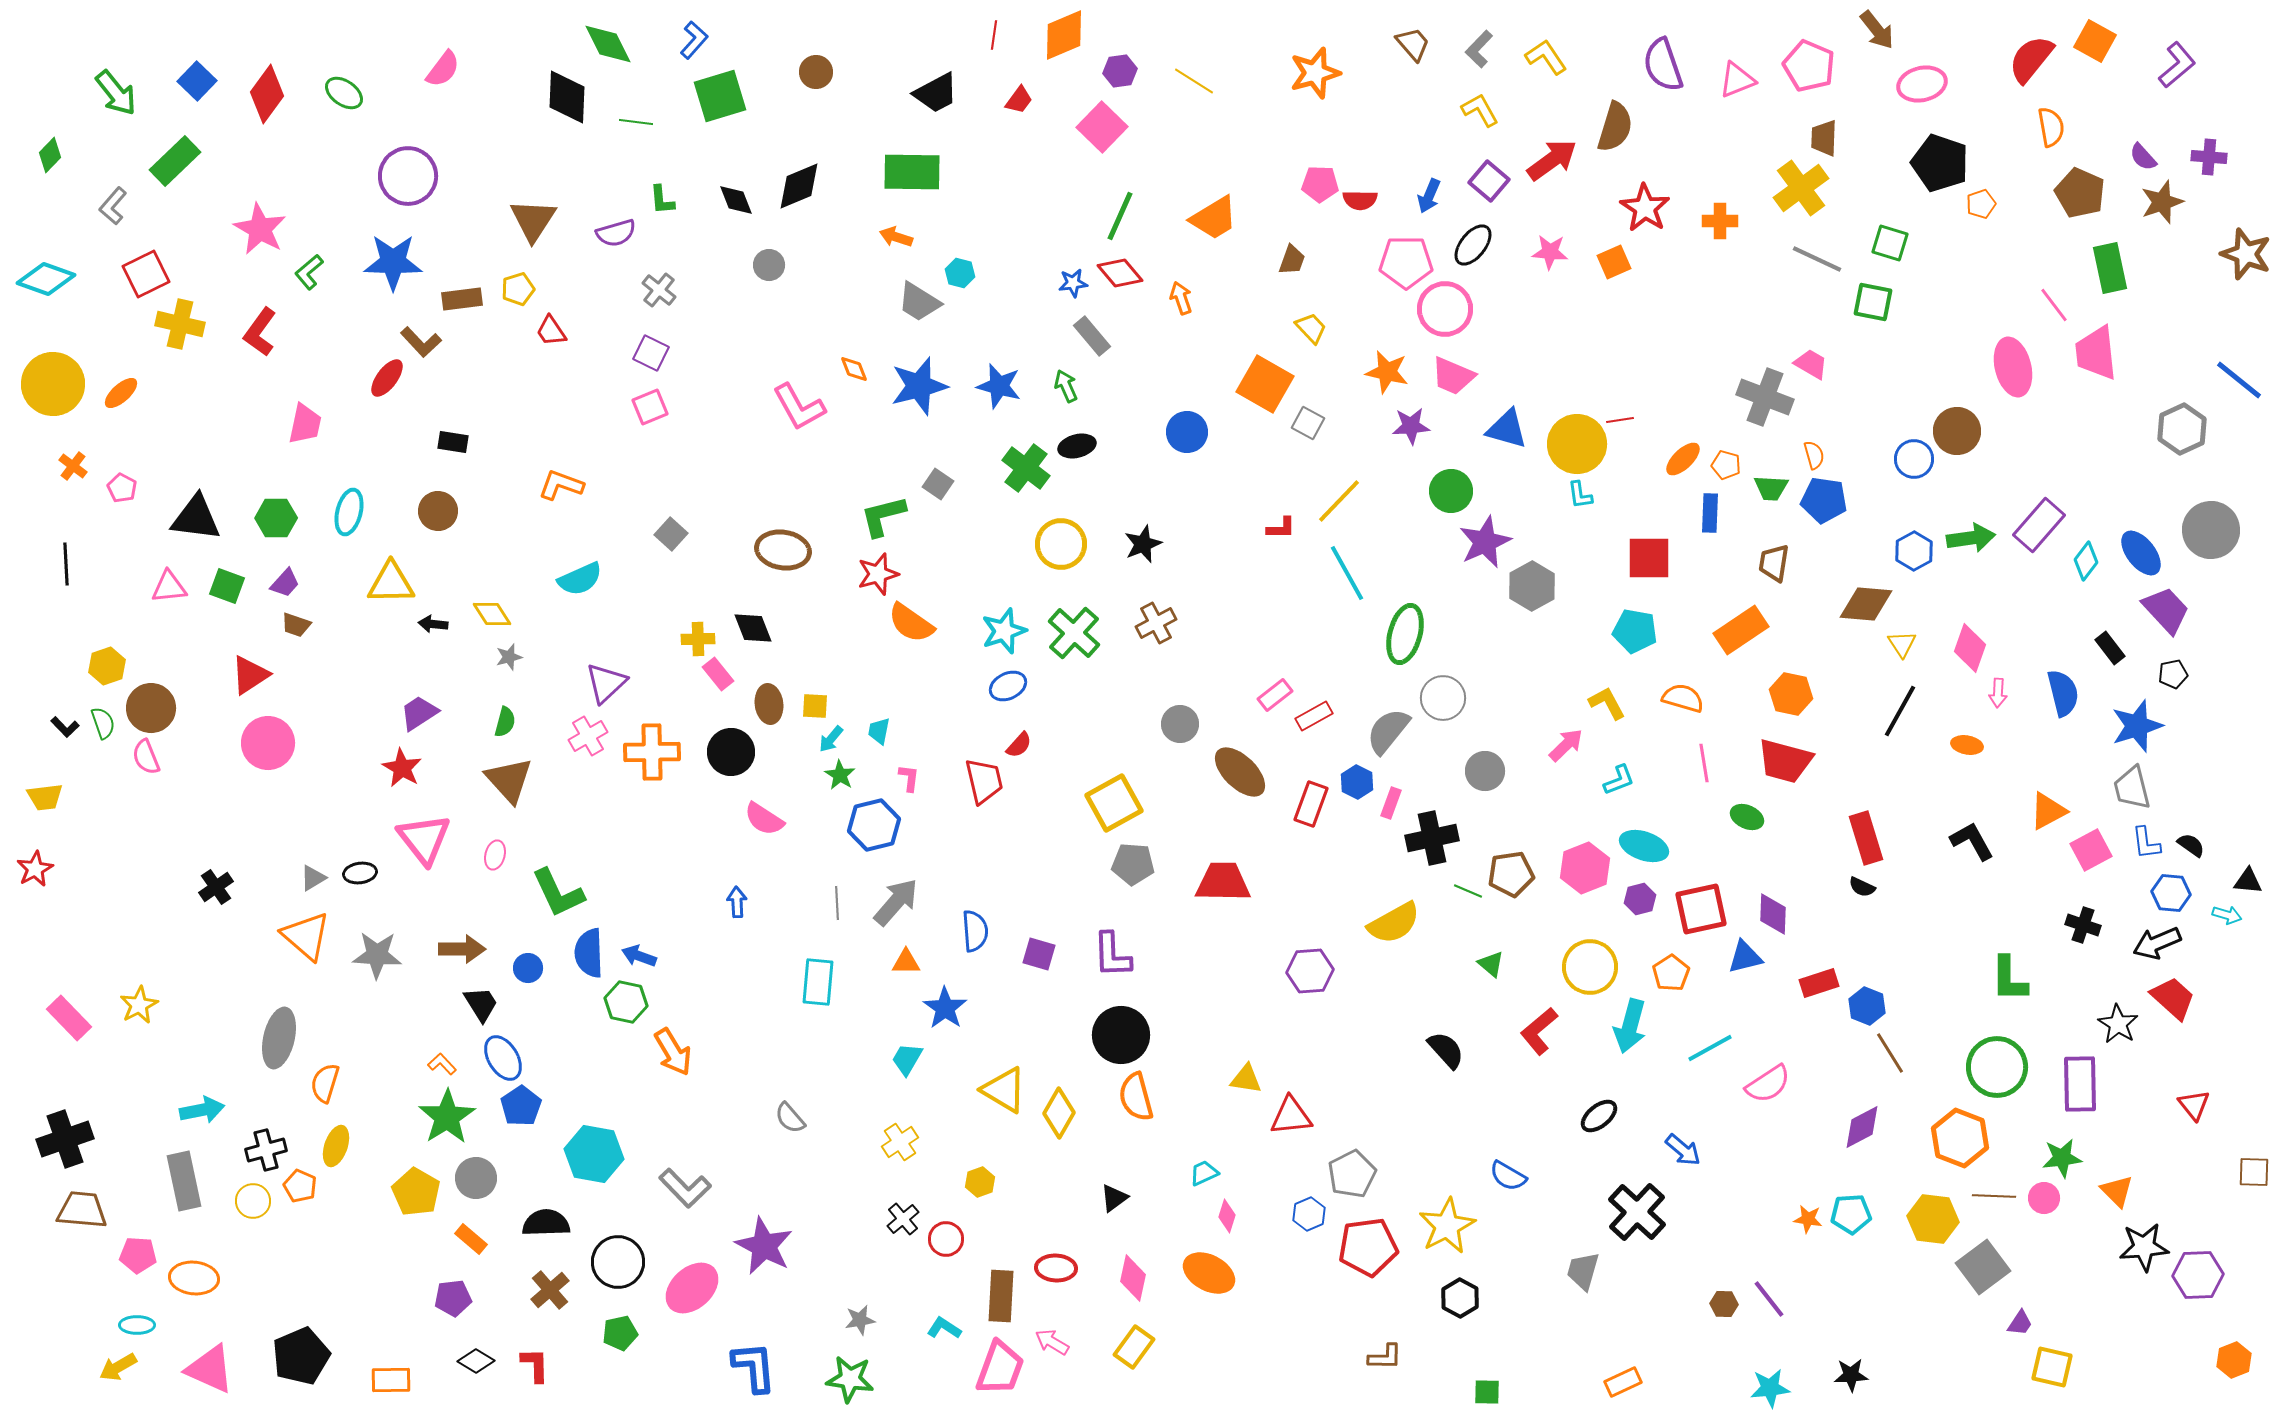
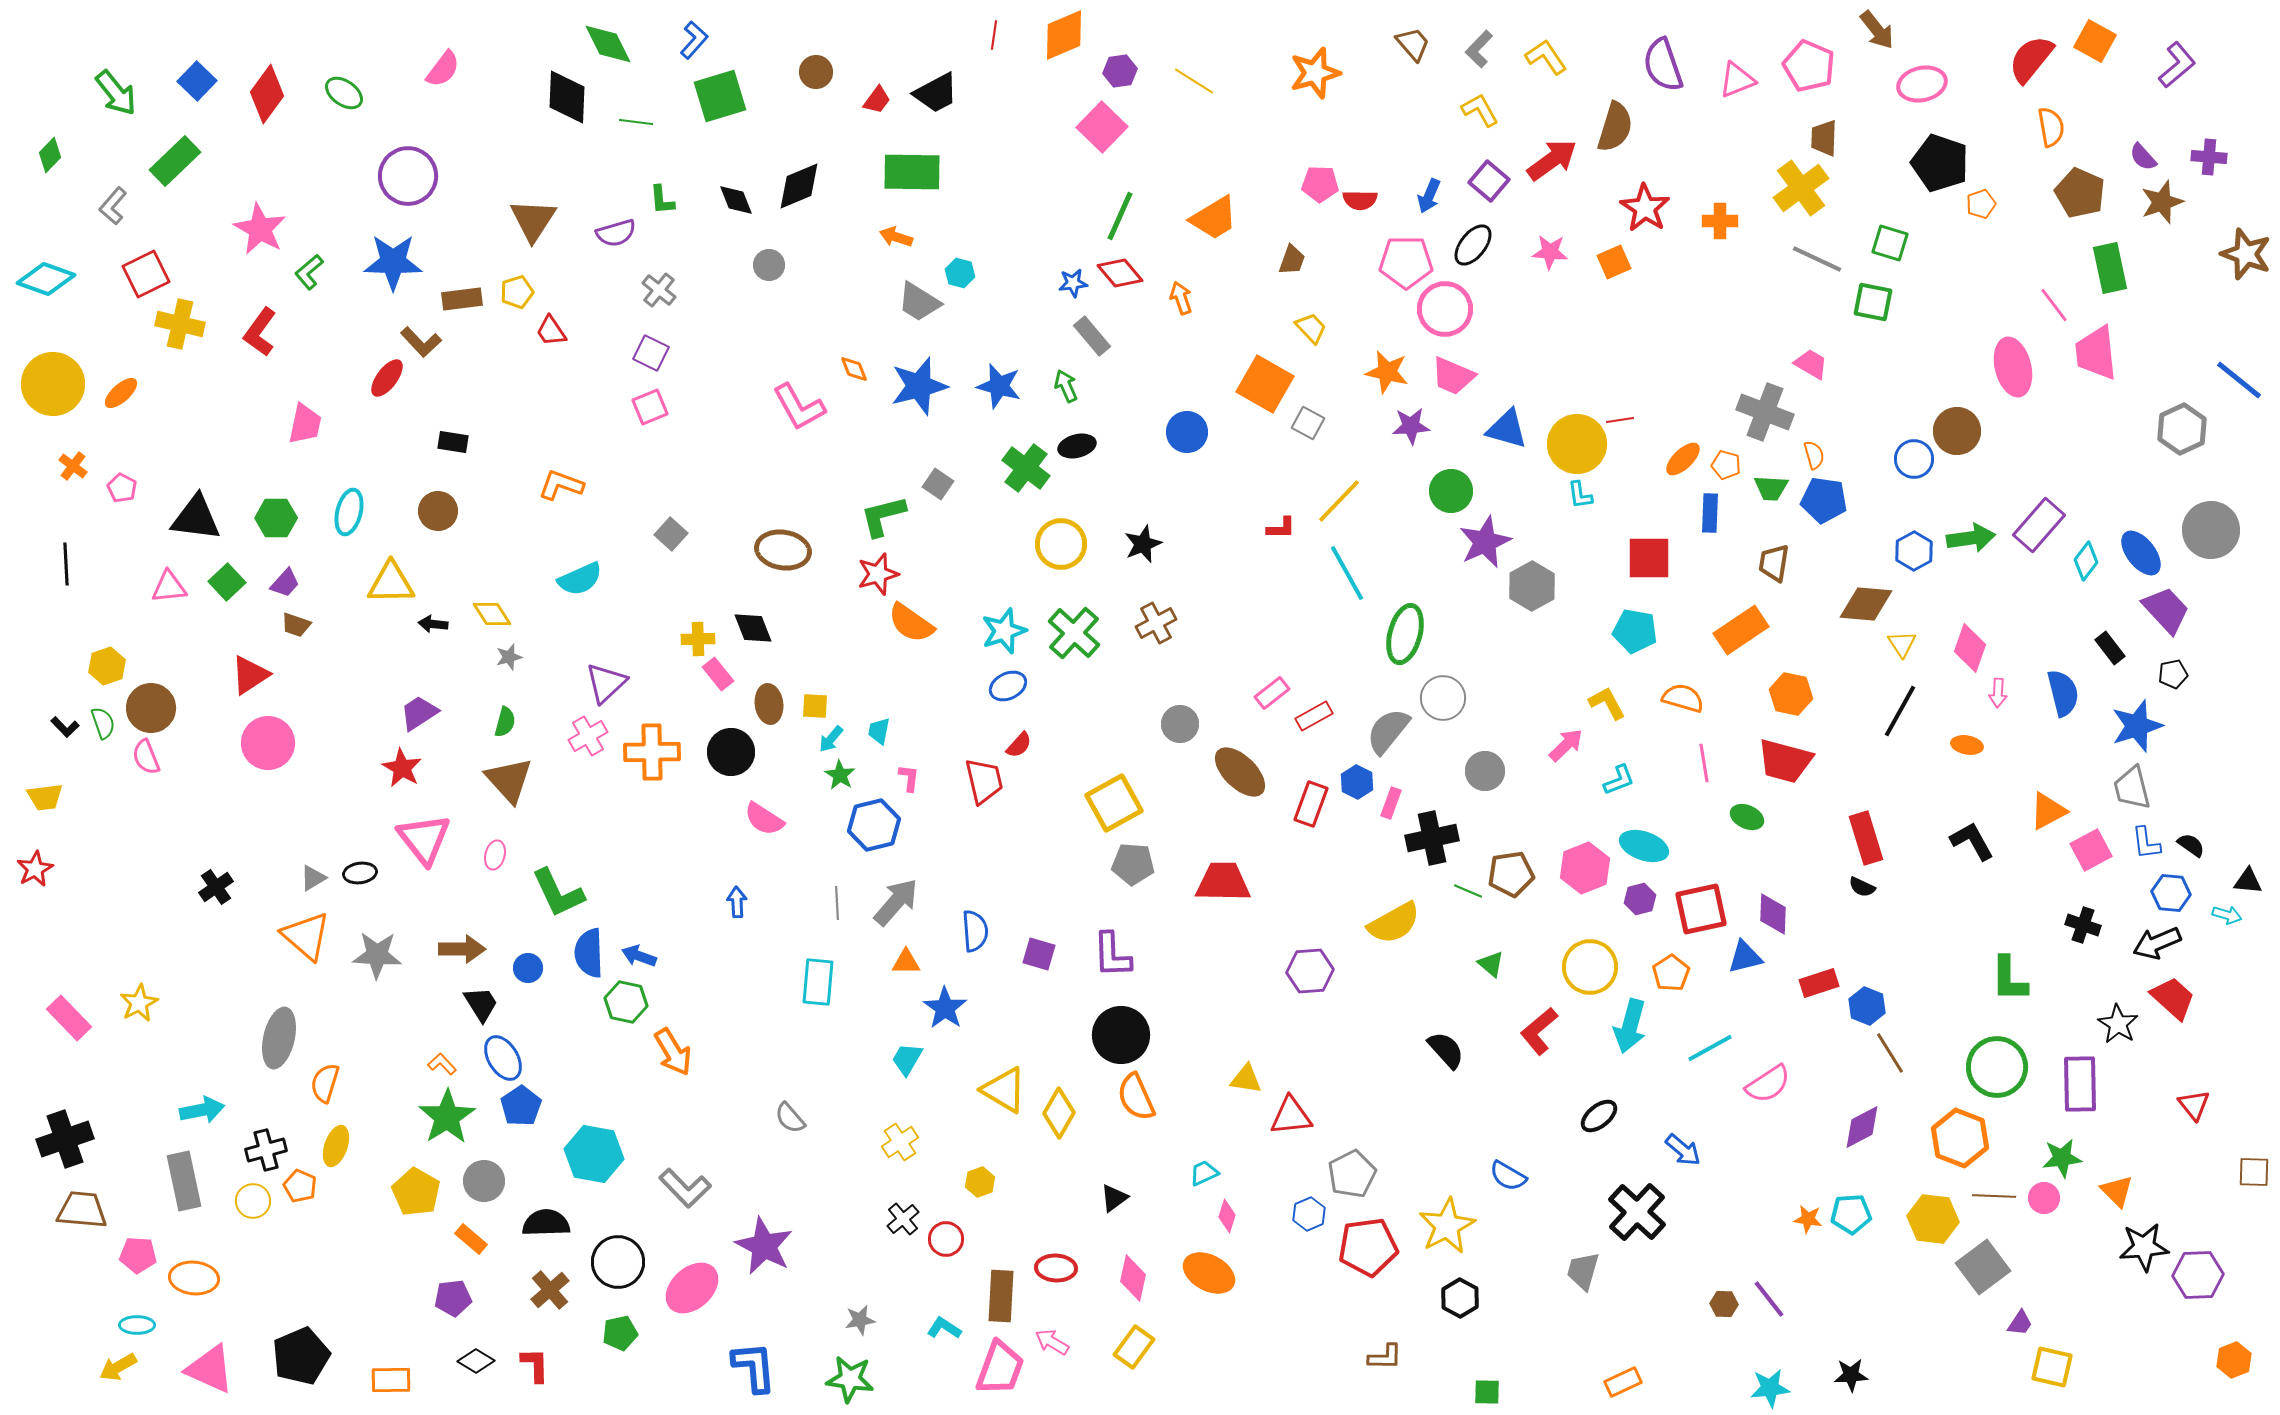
red trapezoid at (1019, 100): moved 142 px left
yellow pentagon at (518, 289): moved 1 px left, 3 px down
gray cross at (1765, 397): moved 15 px down
green square at (227, 586): moved 4 px up; rotated 27 degrees clockwise
pink rectangle at (1275, 695): moved 3 px left, 2 px up
yellow star at (139, 1005): moved 2 px up
orange semicircle at (1136, 1097): rotated 9 degrees counterclockwise
gray circle at (476, 1178): moved 8 px right, 3 px down
